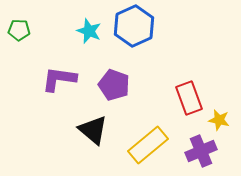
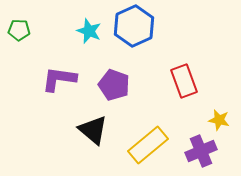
red rectangle: moved 5 px left, 17 px up
